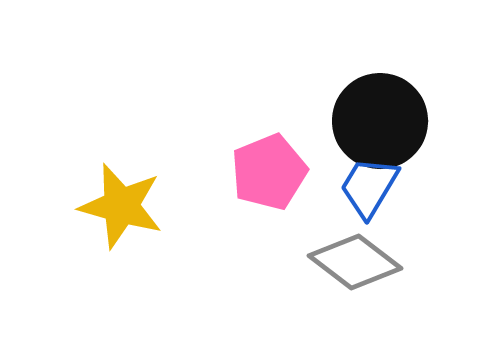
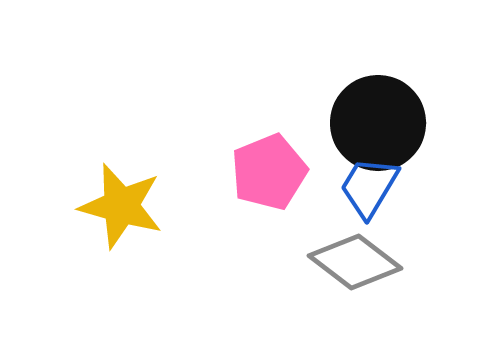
black circle: moved 2 px left, 2 px down
